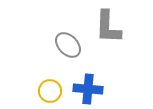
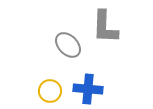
gray L-shape: moved 3 px left
